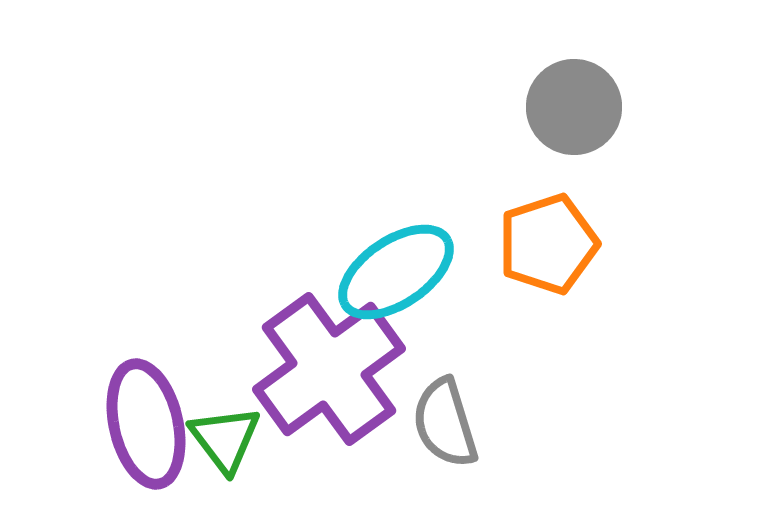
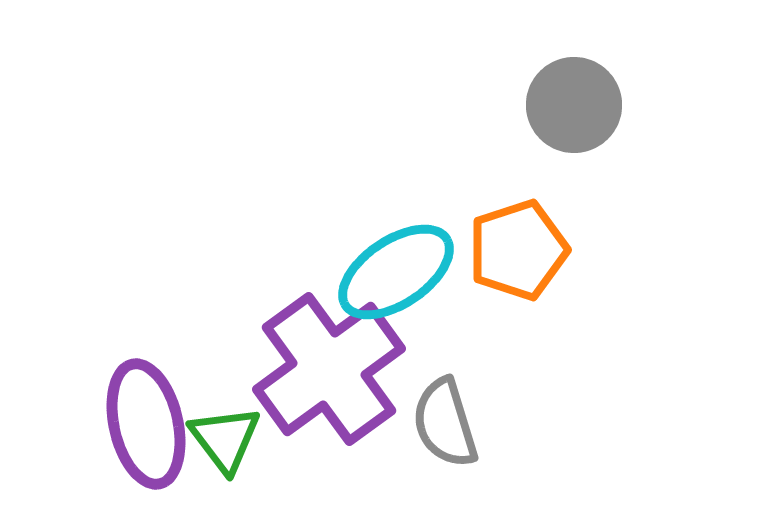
gray circle: moved 2 px up
orange pentagon: moved 30 px left, 6 px down
